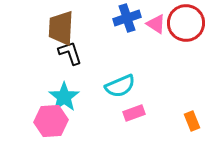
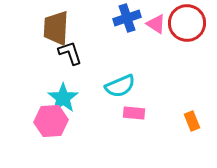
red circle: moved 1 px right
brown trapezoid: moved 5 px left
cyan star: moved 1 px left, 1 px down
pink rectangle: rotated 25 degrees clockwise
